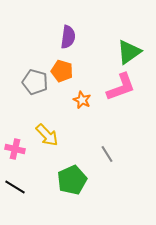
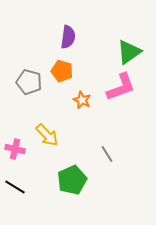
gray pentagon: moved 6 px left
